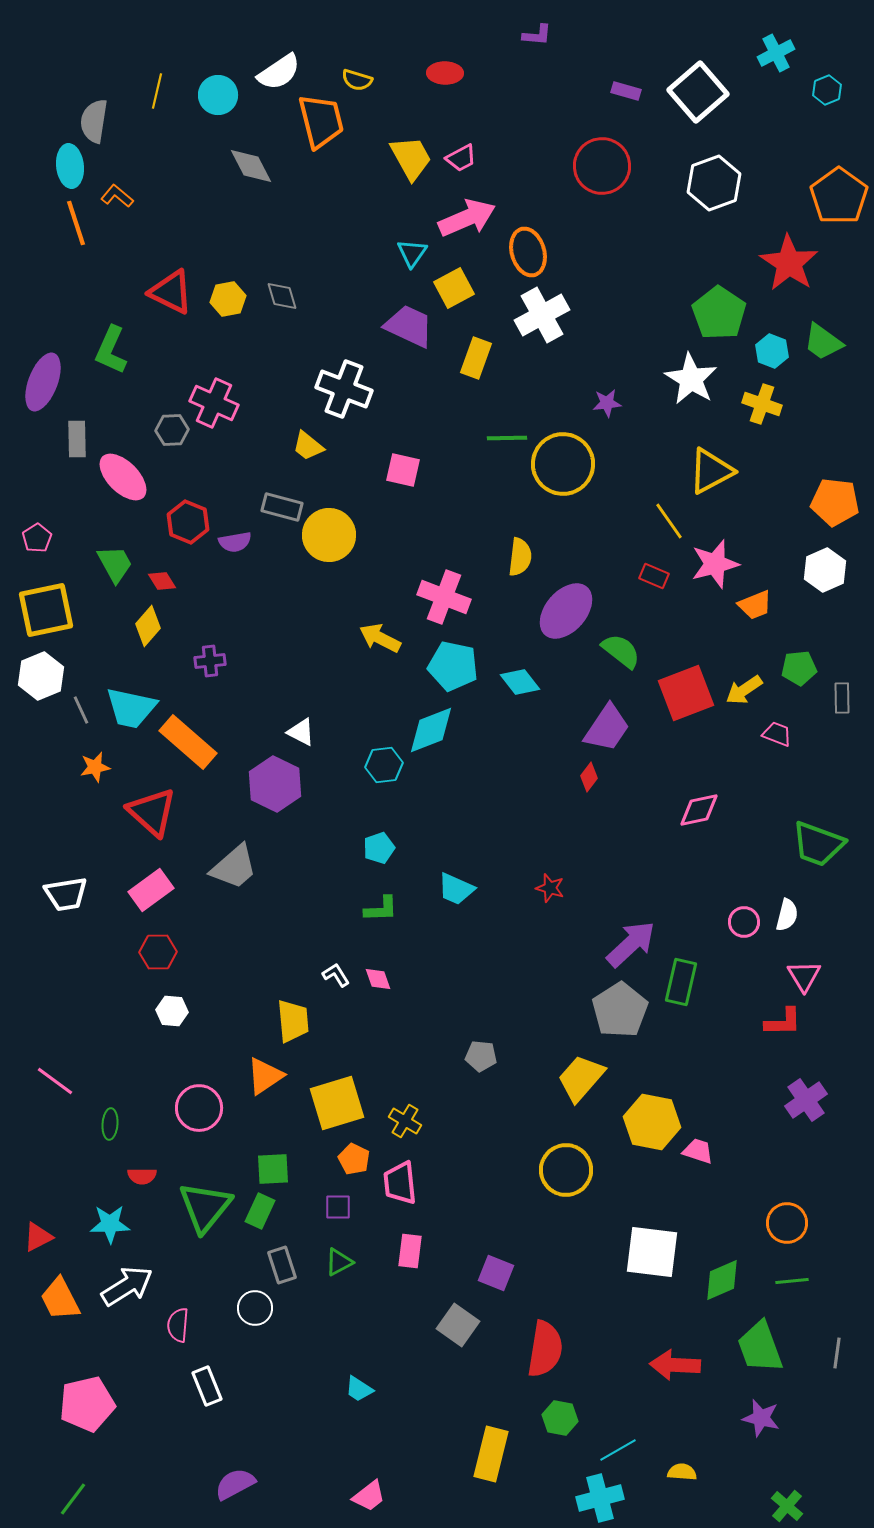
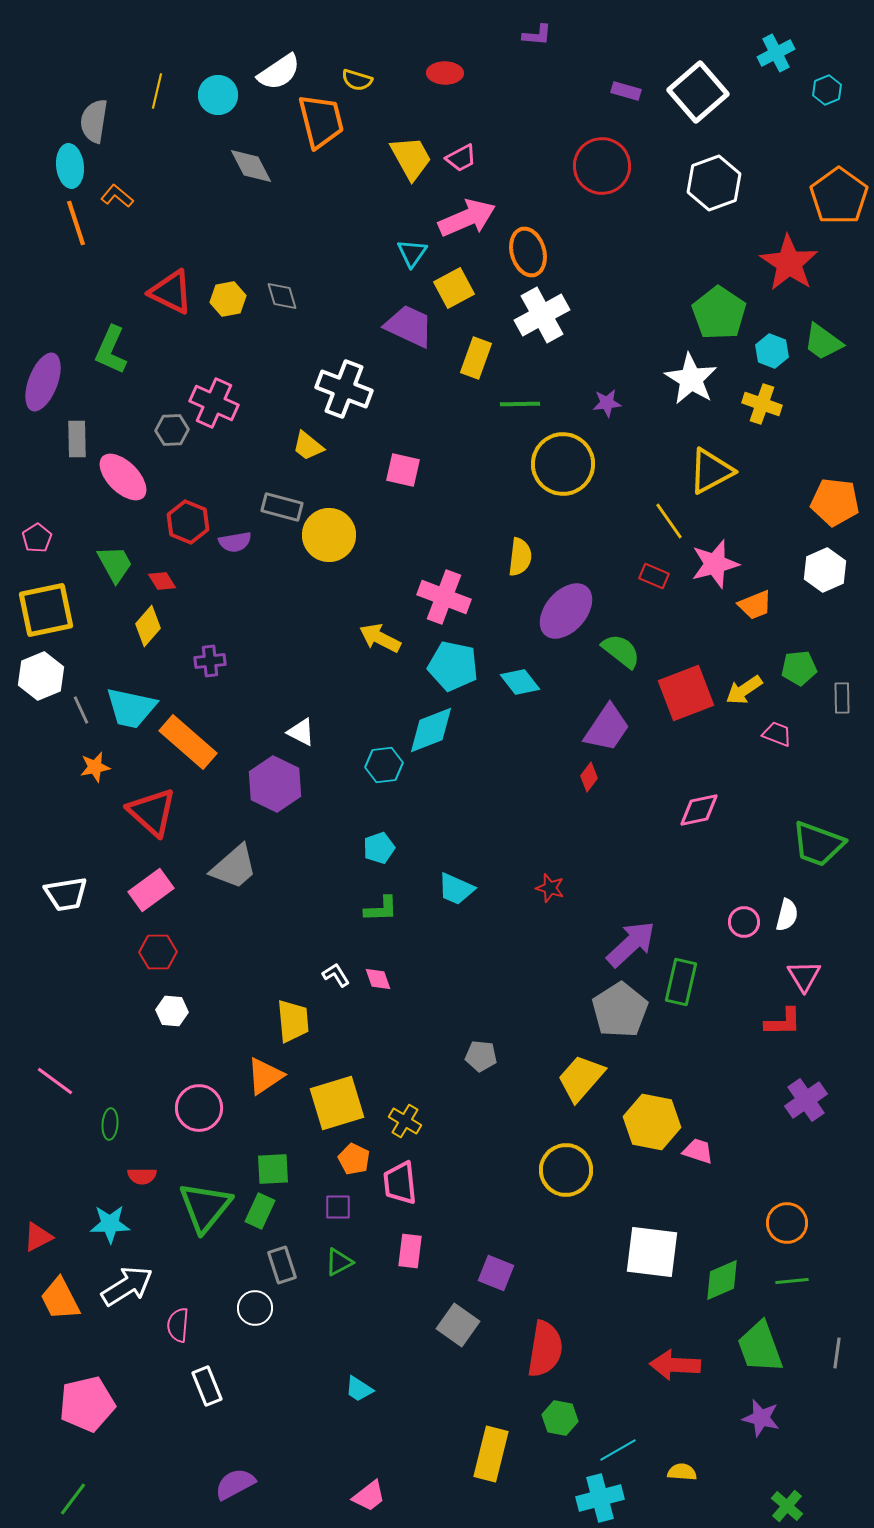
green line at (507, 438): moved 13 px right, 34 px up
